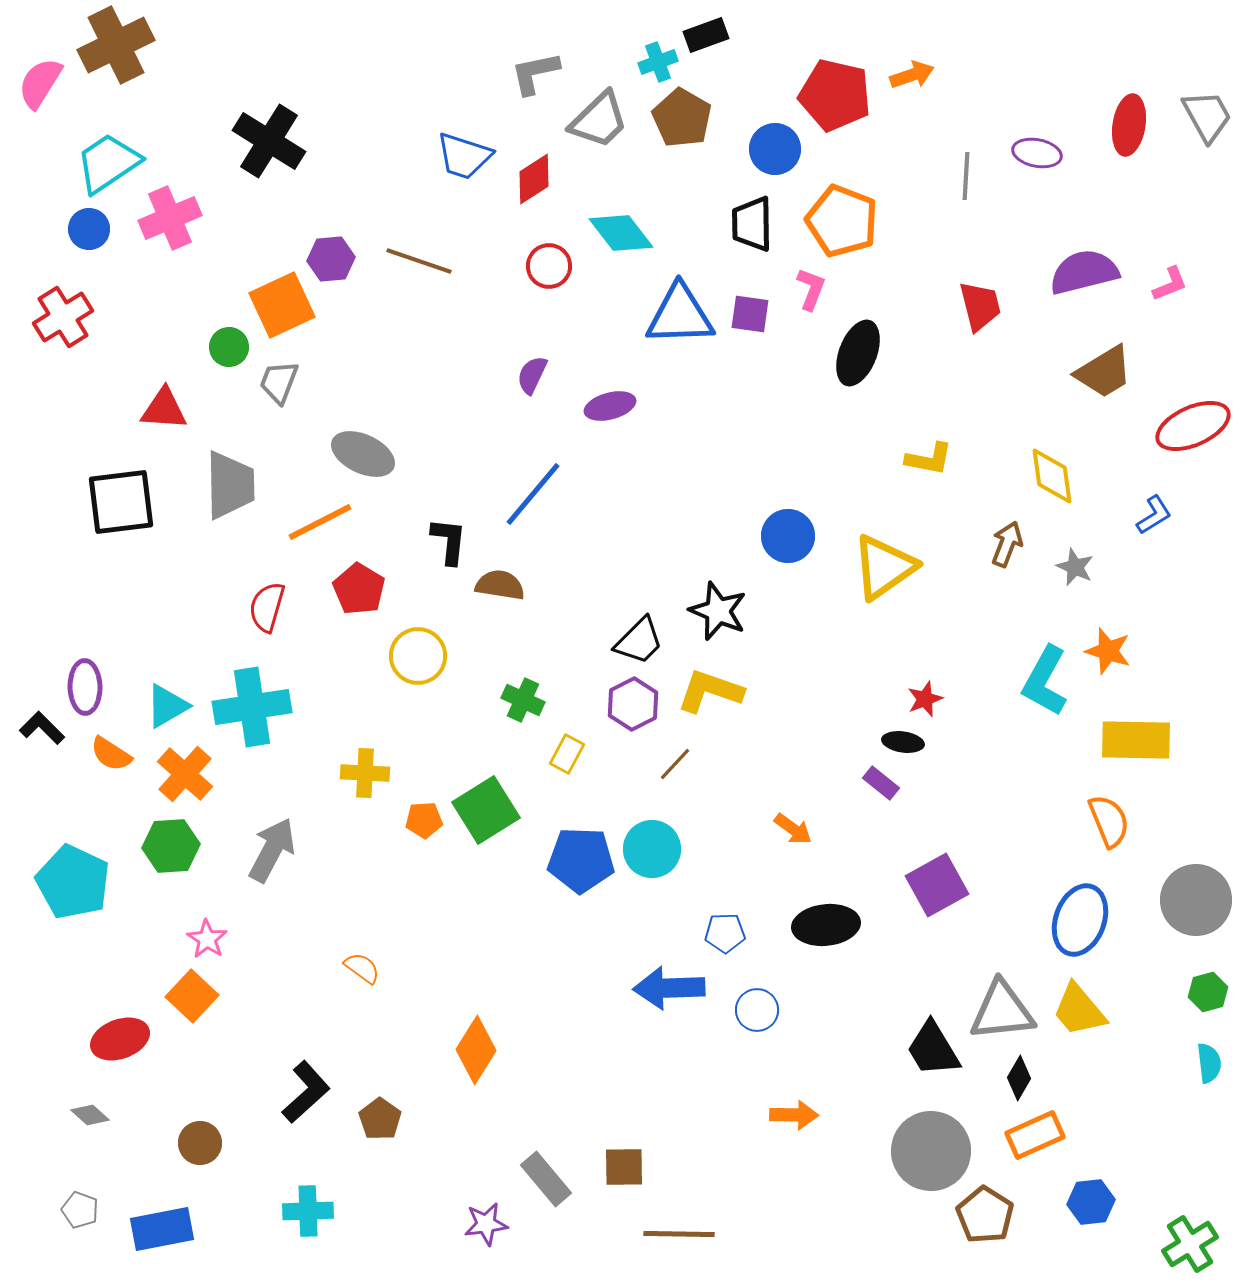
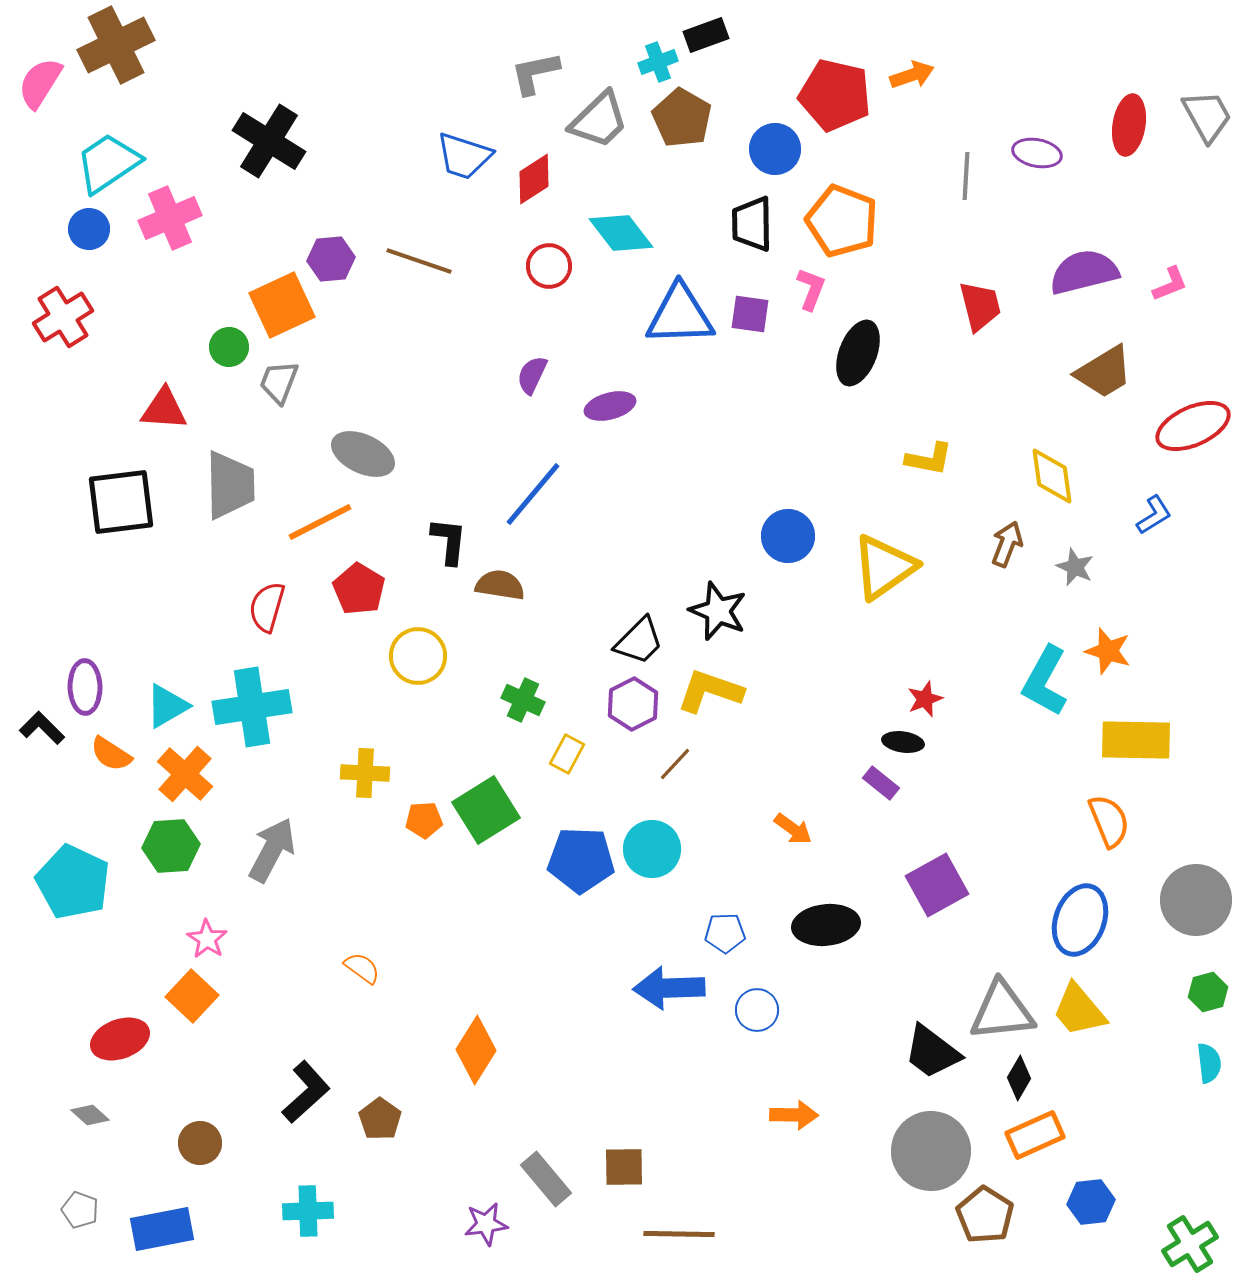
black trapezoid at (933, 1049): moved 1 px left, 3 px down; rotated 22 degrees counterclockwise
